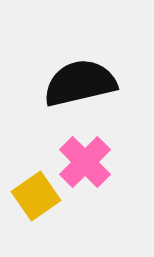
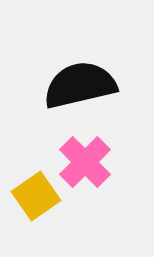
black semicircle: moved 2 px down
